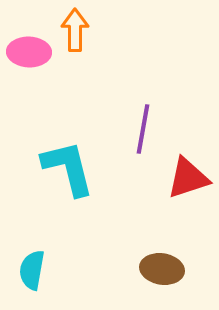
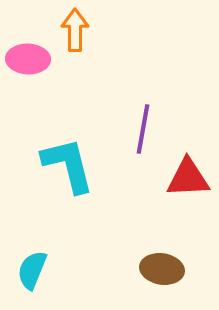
pink ellipse: moved 1 px left, 7 px down
cyan L-shape: moved 3 px up
red triangle: rotated 15 degrees clockwise
cyan semicircle: rotated 12 degrees clockwise
